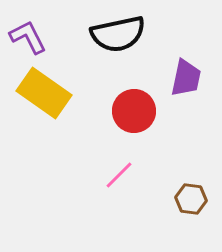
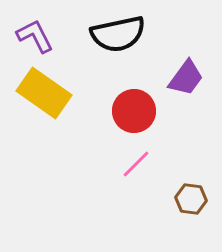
purple L-shape: moved 7 px right, 1 px up
purple trapezoid: rotated 24 degrees clockwise
pink line: moved 17 px right, 11 px up
